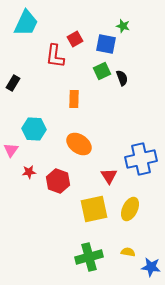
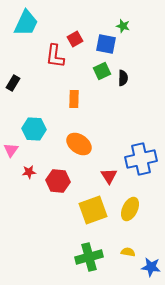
black semicircle: moved 1 px right; rotated 21 degrees clockwise
red hexagon: rotated 15 degrees counterclockwise
yellow square: moved 1 px left, 1 px down; rotated 8 degrees counterclockwise
